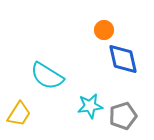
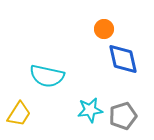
orange circle: moved 1 px up
cyan semicircle: rotated 20 degrees counterclockwise
cyan star: moved 4 px down
